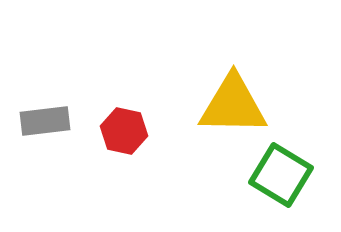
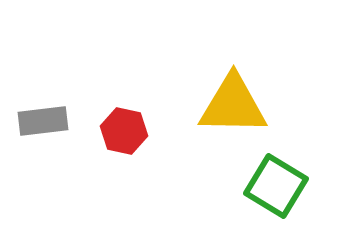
gray rectangle: moved 2 px left
green square: moved 5 px left, 11 px down
